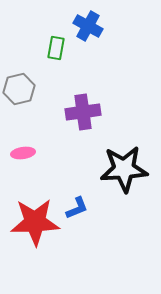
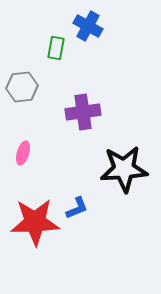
gray hexagon: moved 3 px right, 2 px up; rotated 8 degrees clockwise
pink ellipse: rotated 65 degrees counterclockwise
